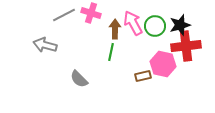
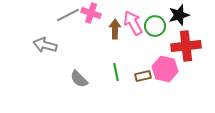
gray line: moved 4 px right
black star: moved 1 px left, 10 px up
green line: moved 5 px right, 20 px down; rotated 24 degrees counterclockwise
pink hexagon: moved 2 px right, 5 px down
